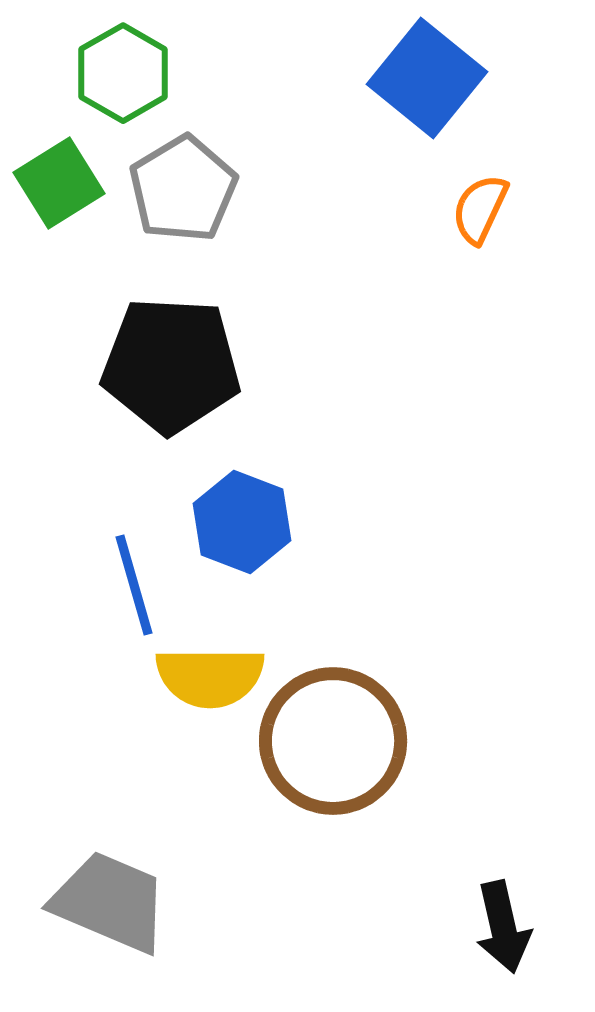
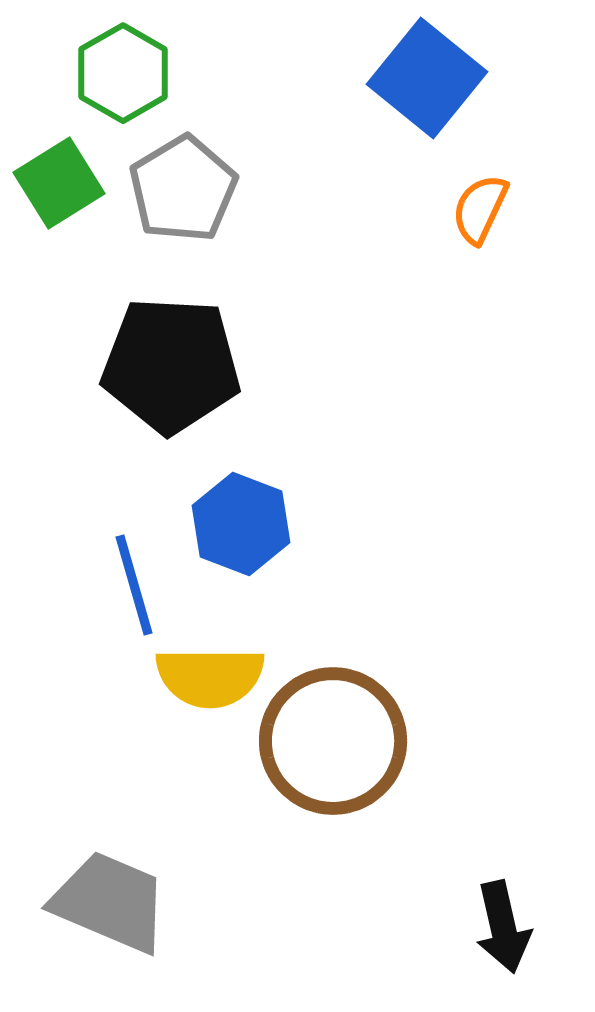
blue hexagon: moved 1 px left, 2 px down
